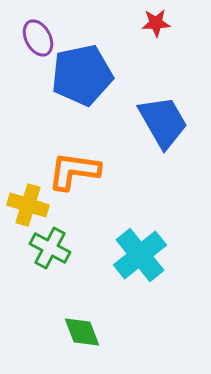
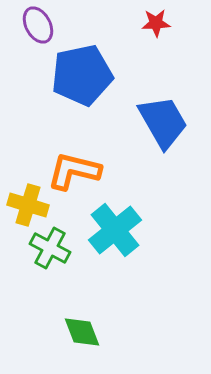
purple ellipse: moved 13 px up
orange L-shape: rotated 6 degrees clockwise
cyan cross: moved 25 px left, 25 px up
